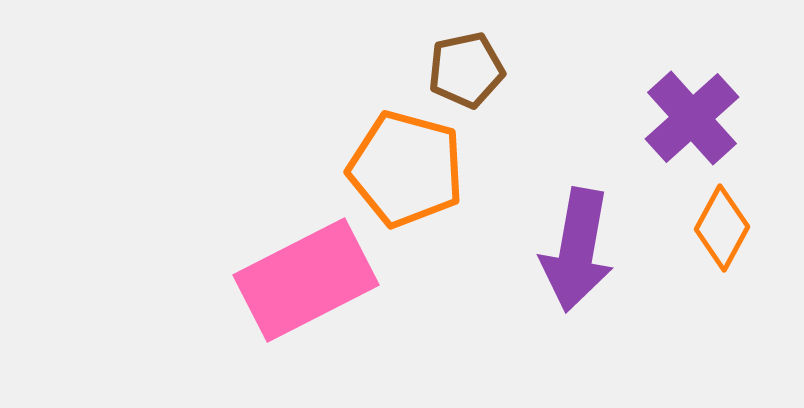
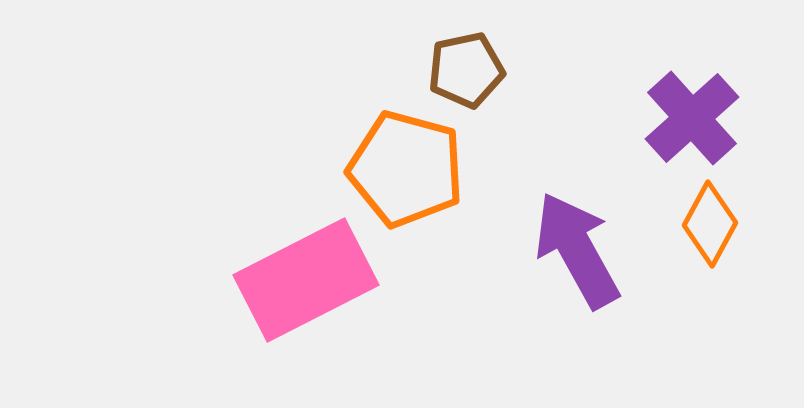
orange diamond: moved 12 px left, 4 px up
purple arrow: rotated 141 degrees clockwise
